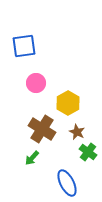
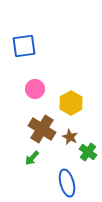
pink circle: moved 1 px left, 6 px down
yellow hexagon: moved 3 px right
brown star: moved 7 px left, 5 px down
blue ellipse: rotated 12 degrees clockwise
